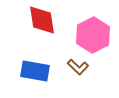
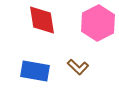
pink hexagon: moved 5 px right, 12 px up
